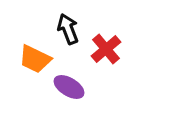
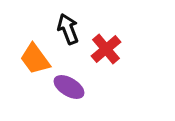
orange trapezoid: rotated 28 degrees clockwise
